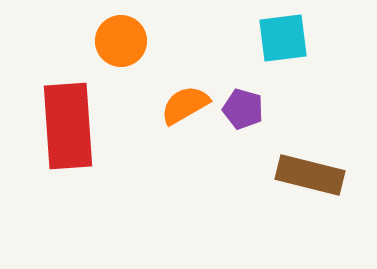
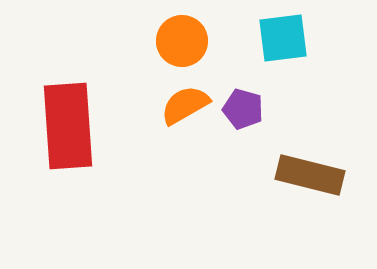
orange circle: moved 61 px right
